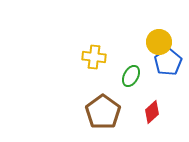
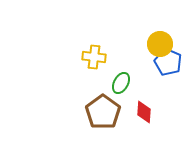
yellow circle: moved 1 px right, 2 px down
blue pentagon: rotated 16 degrees counterclockwise
green ellipse: moved 10 px left, 7 px down
red diamond: moved 8 px left; rotated 45 degrees counterclockwise
